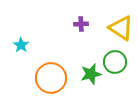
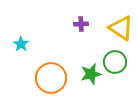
cyan star: moved 1 px up
